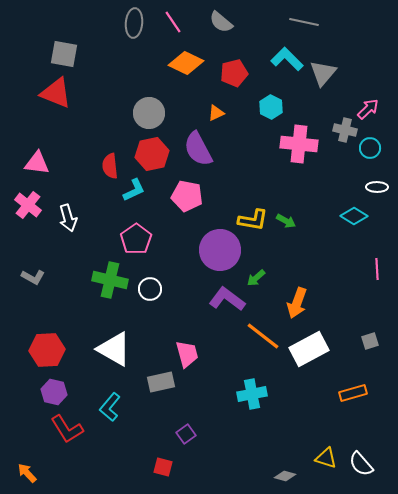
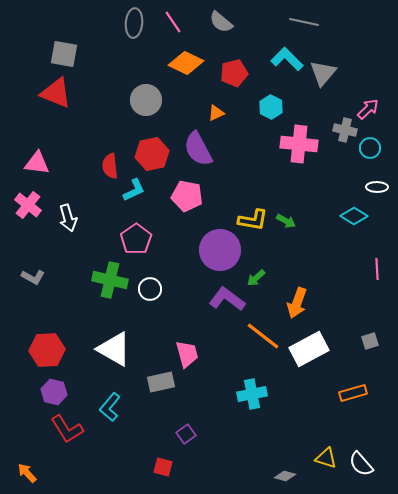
gray circle at (149, 113): moved 3 px left, 13 px up
